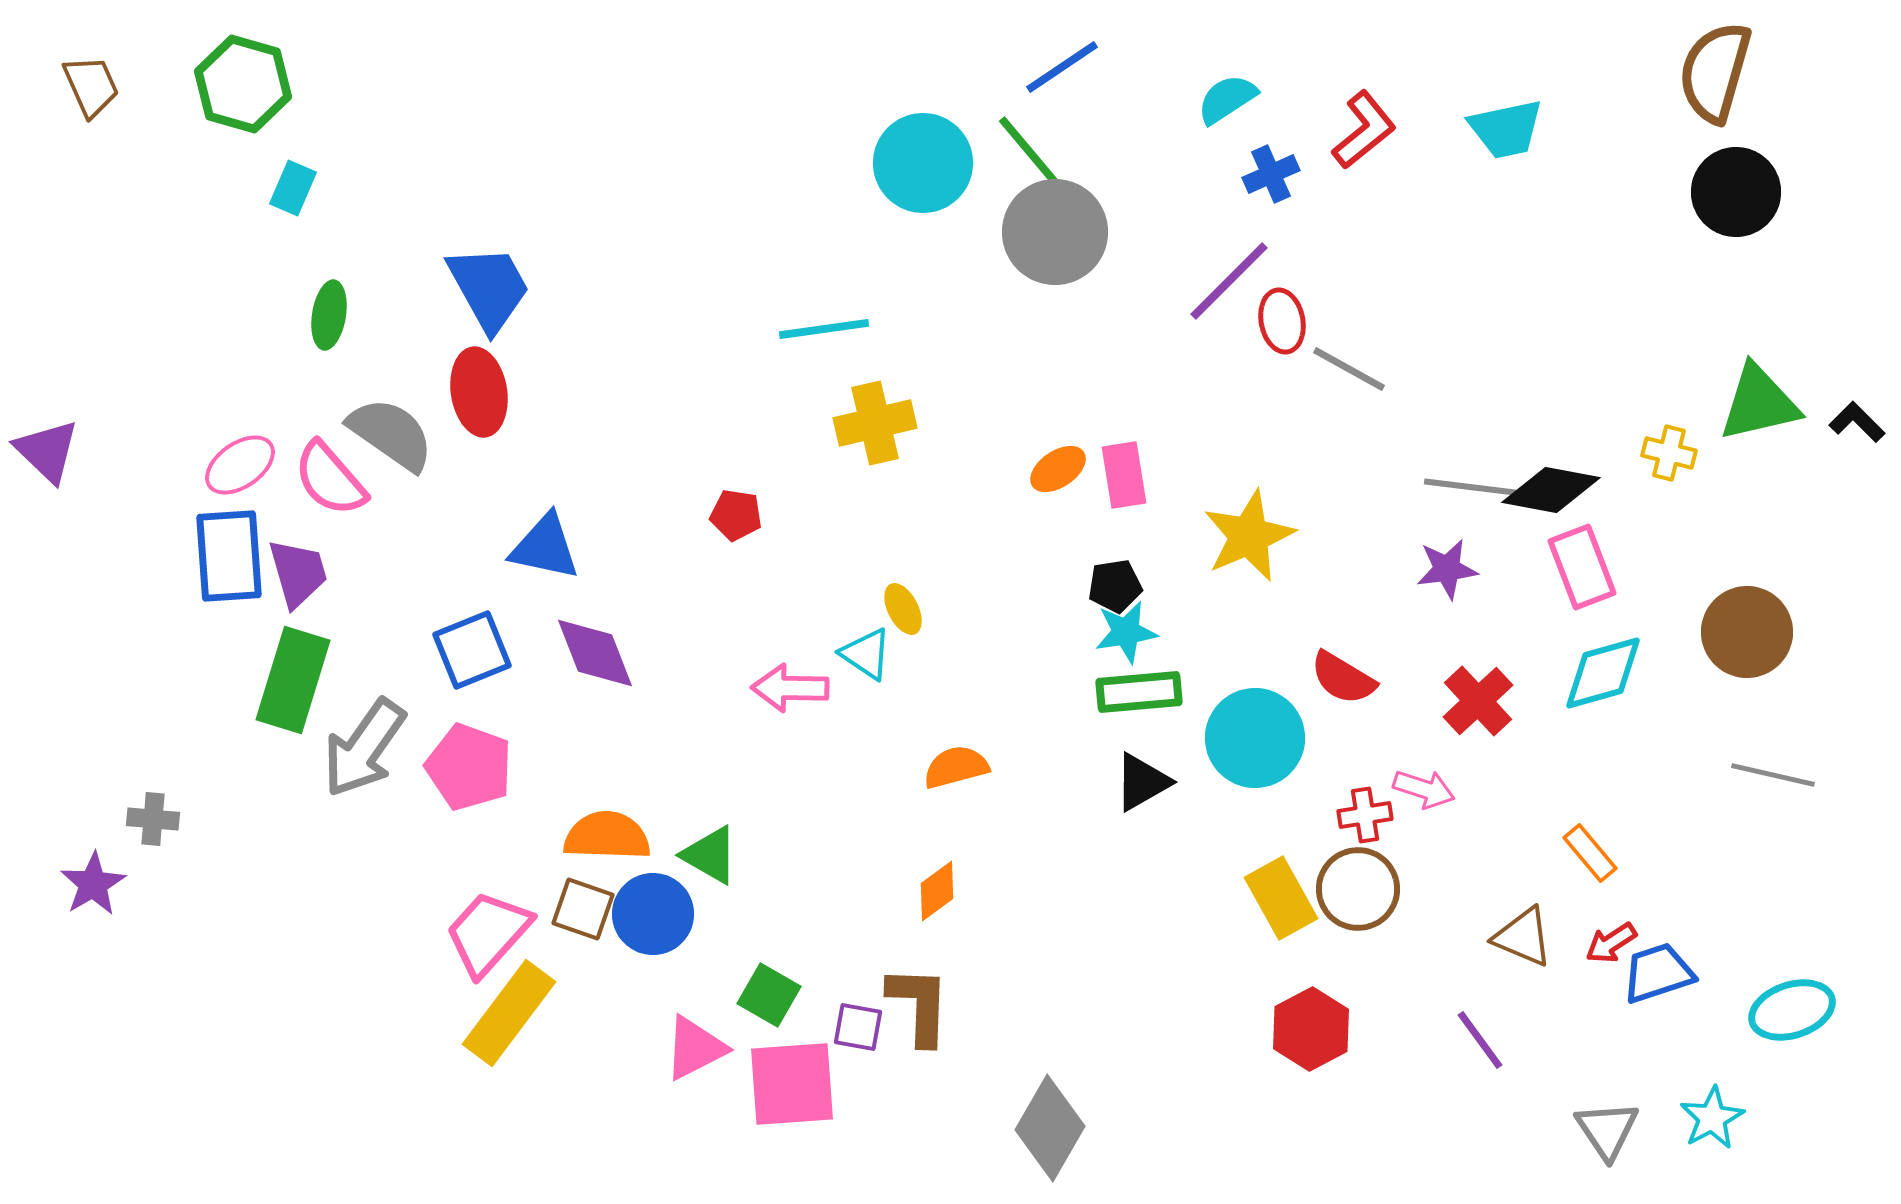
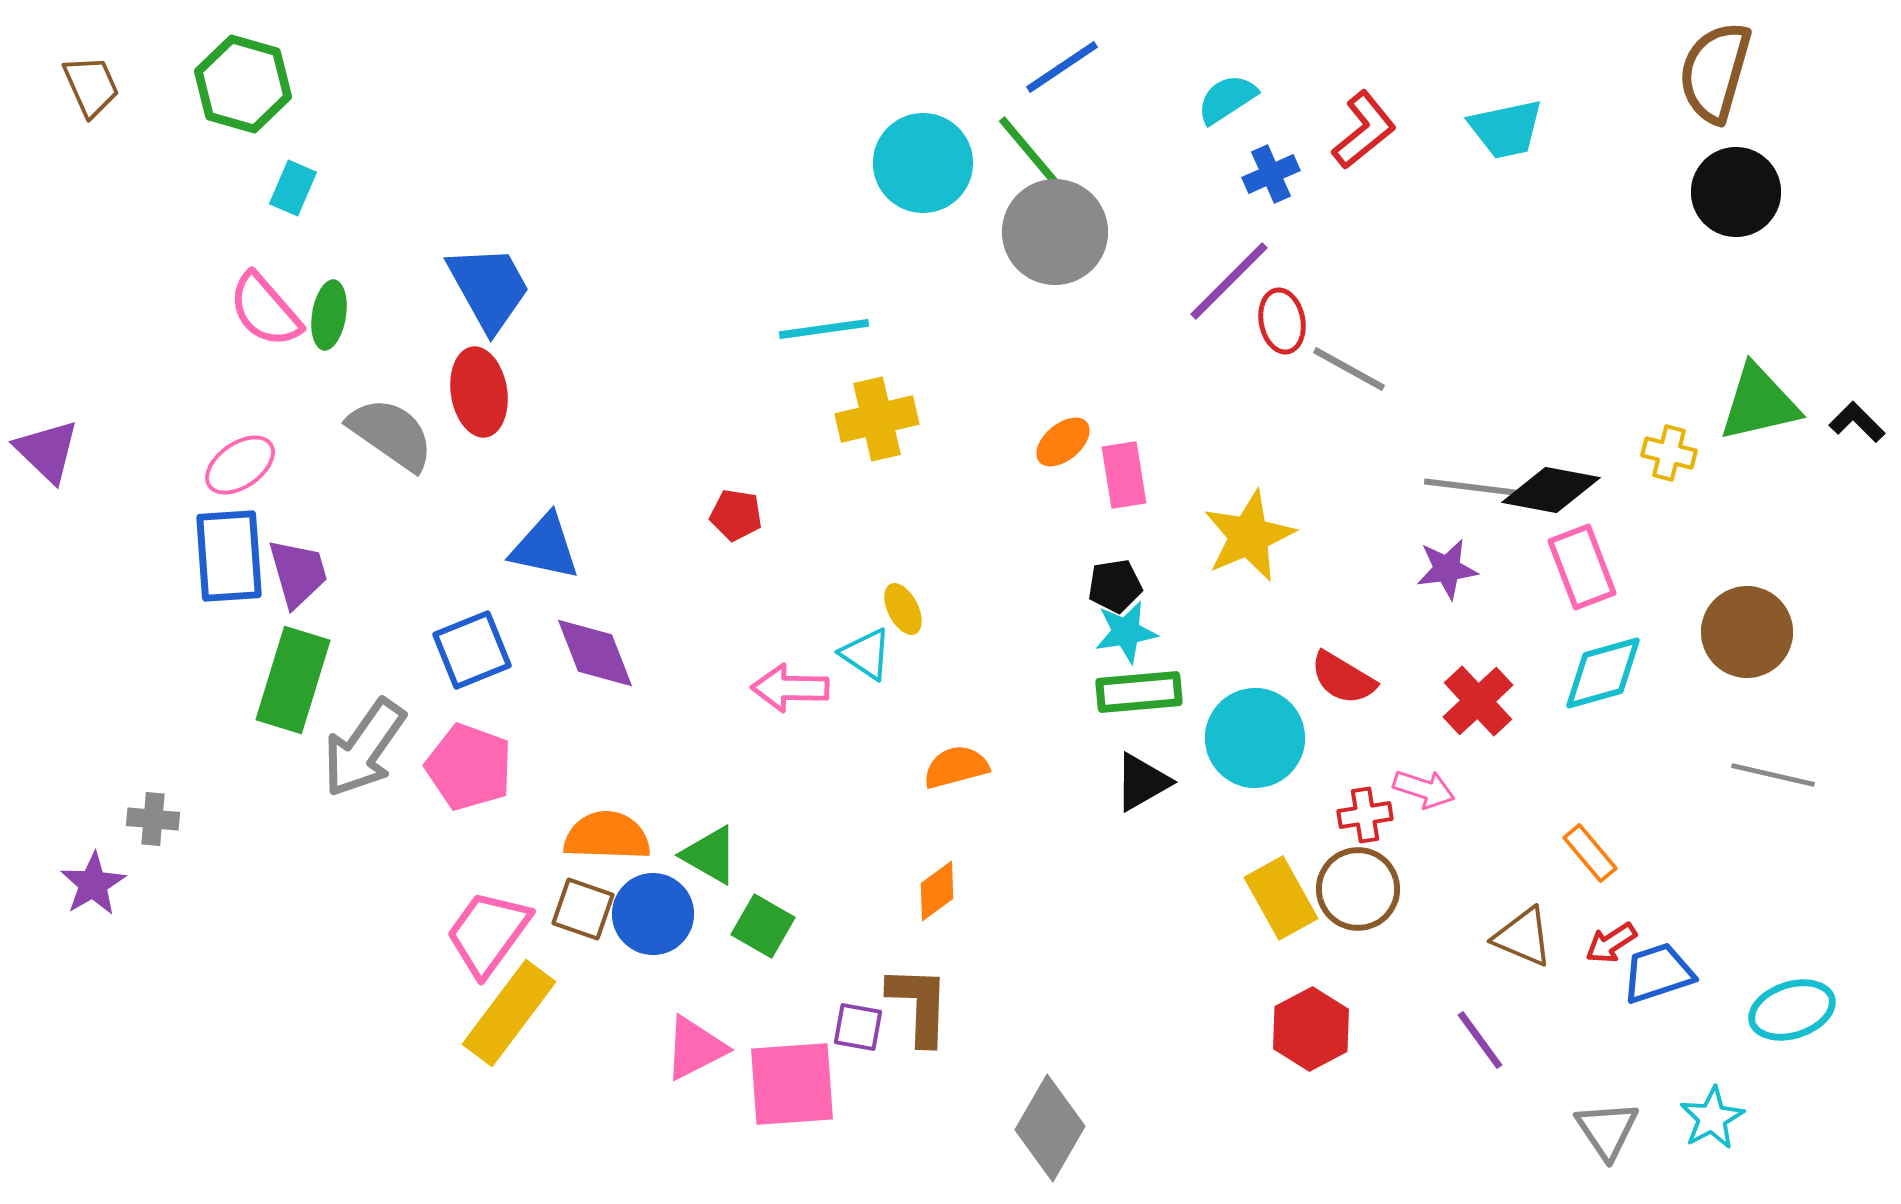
yellow cross at (875, 423): moved 2 px right, 4 px up
orange ellipse at (1058, 469): moved 5 px right, 27 px up; rotated 6 degrees counterclockwise
pink semicircle at (330, 479): moved 65 px left, 169 px up
pink trapezoid at (488, 933): rotated 6 degrees counterclockwise
green square at (769, 995): moved 6 px left, 69 px up
